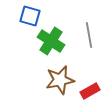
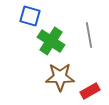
brown star: moved 3 px up; rotated 12 degrees clockwise
